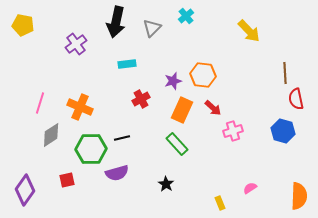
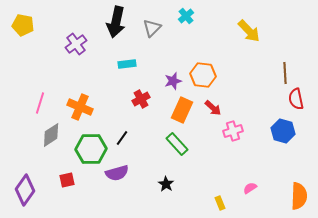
black line: rotated 42 degrees counterclockwise
